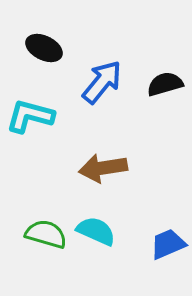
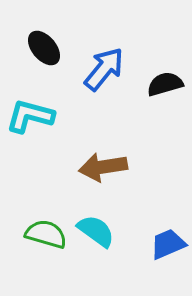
black ellipse: rotated 24 degrees clockwise
blue arrow: moved 2 px right, 13 px up
brown arrow: moved 1 px up
cyan semicircle: rotated 12 degrees clockwise
